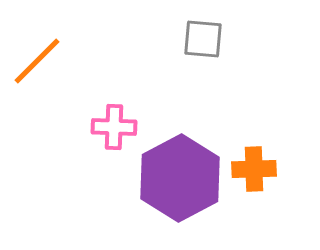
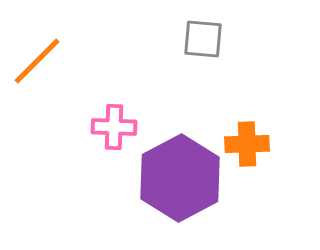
orange cross: moved 7 px left, 25 px up
